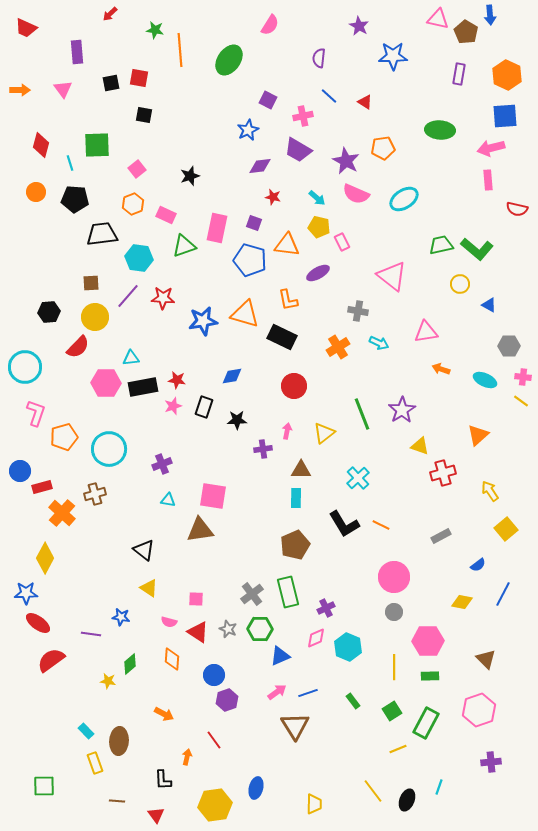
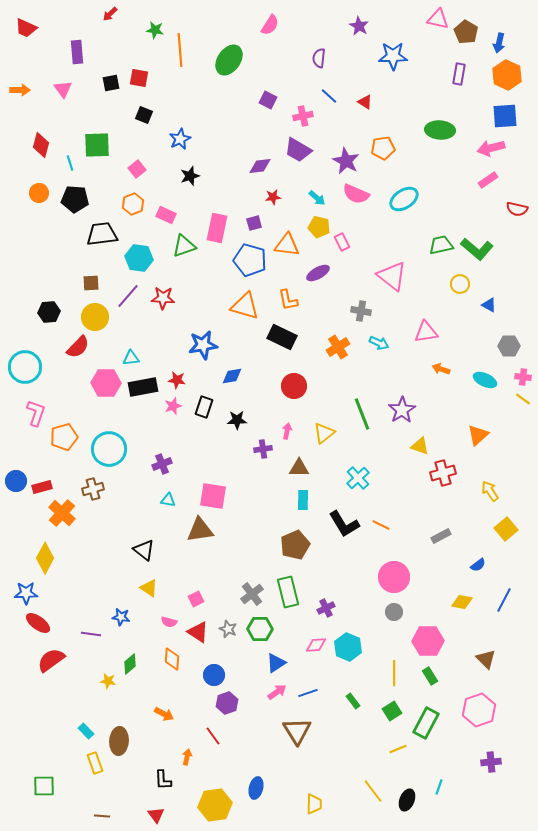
blue arrow at (490, 15): moved 9 px right, 28 px down; rotated 18 degrees clockwise
black square at (144, 115): rotated 12 degrees clockwise
blue star at (248, 130): moved 68 px left, 9 px down
pink rectangle at (488, 180): rotated 60 degrees clockwise
orange circle at (36, 192): moved 3 px right, 1 px down
red star at (273, 197): rotated 21 degrees counterclockwise
purple square at (254, 223): rotated 35 degrees counterclockwise
gray cross at (358, 311): moved 3 px right
orange triangle at (245, 314): moved 8 px up
blue star at (203, 321): moved 24 px down
yellow line at (521, 401): moved 2 px right, 2 px up
brown triangle at (301, 470): moved 2 px left, 2 px up
blue circle at (20, 471): moved 4 px left, 10 px down
brown cross at (95, 494): moved 2 px left, 5 px up
cyan rectangle at (296, 498): moved 7 px right, 2 px down
blue line at (503, 594): moved 1 px right, 6 px down
pink square at (196, 599): rotated 28 degrees counterclockwise
pink diamond at (316, 638): moved 7 px down; rotated 20 degrees clockwise
blue triangle at (280, 656): moved 4 px left, 7 px down; rotated 10 degrees counterclockwise
yellow line at (394, 667): moved 6 px down
green rectangle at (430, 676): rotated 60 degrees clockwise
purple hexagon at (227, 700): moved 3 px down
brown triangle at (295, 726): moved 2 px right, 5 px down
red line at (214, 740): moved 1 px left, 4 px up
brown line at (117, 801): moved 15 px left, 15 px down
